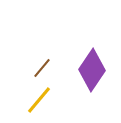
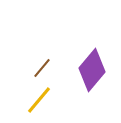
purple diamond: rotated 6 degrees clockwise
